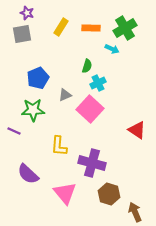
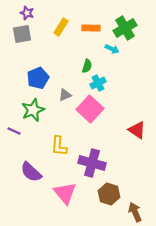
green star: rotated 20 degrees counterclockwise
purple semicircle: moved 3 px right, 2 px up
